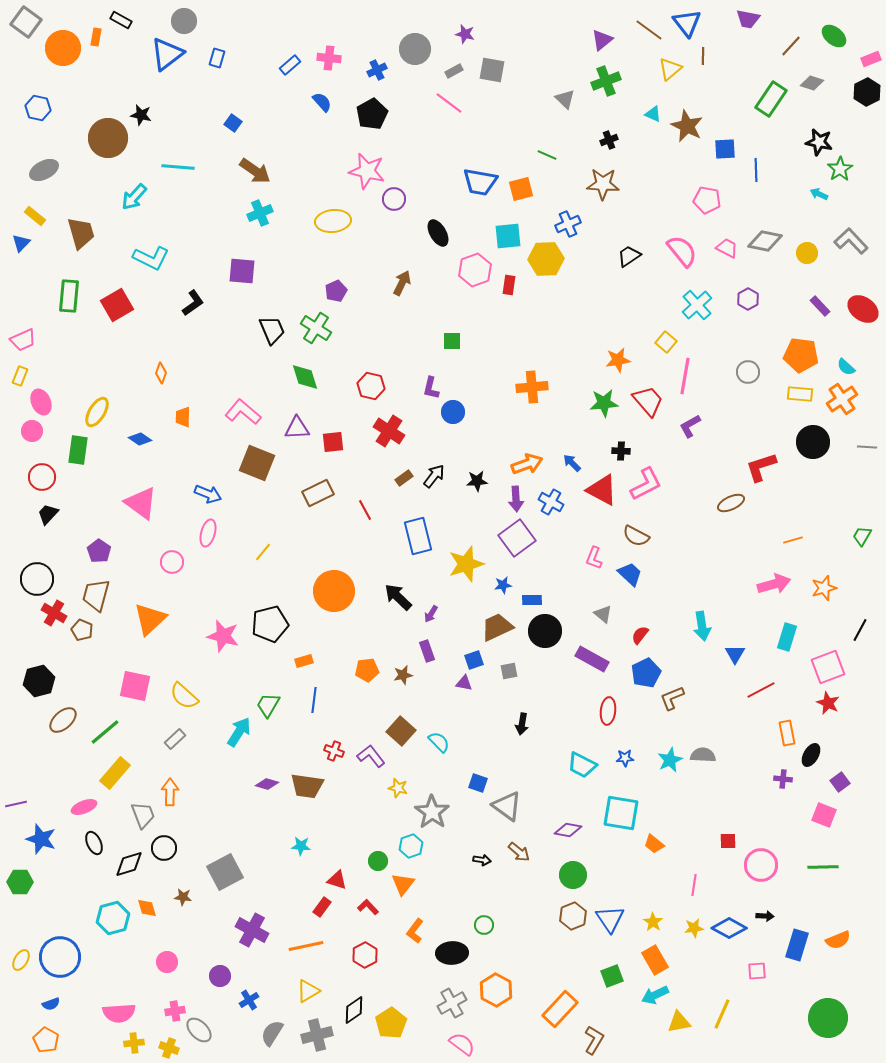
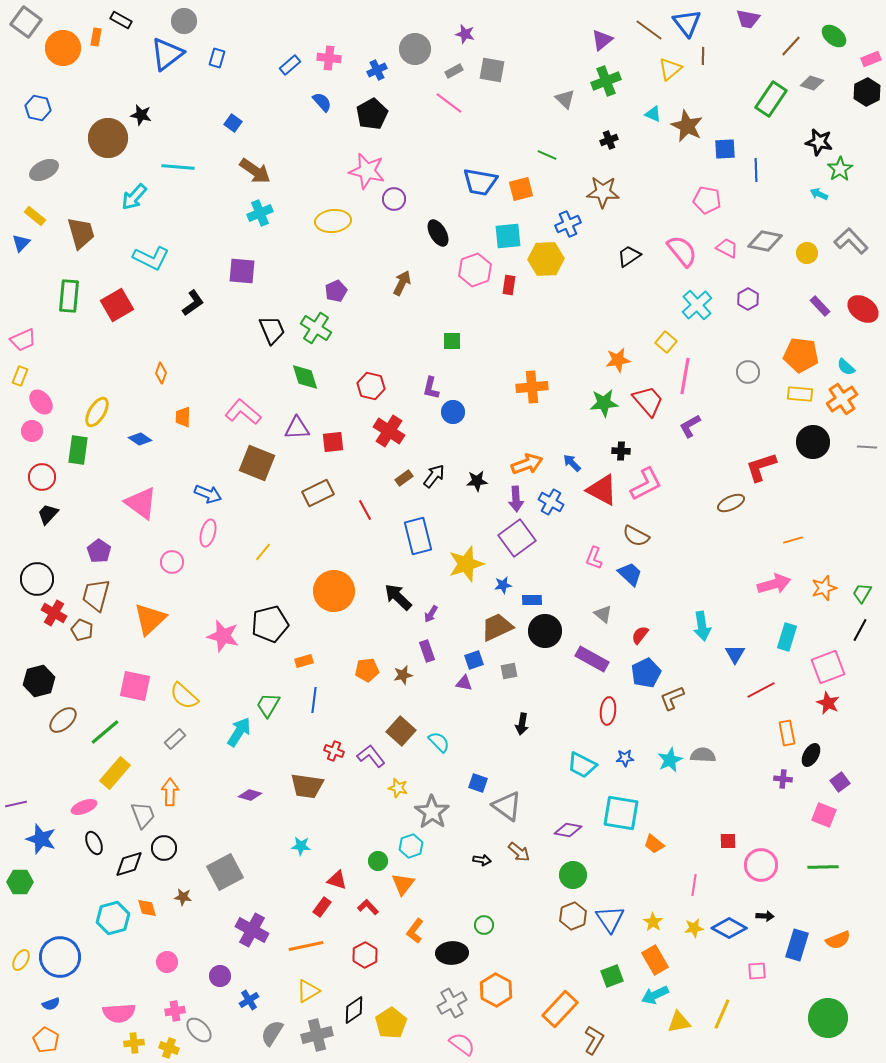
brown star at (603, 184): moved 8 px down
pink ellipse at (41, 402): rotated 15 degrees counterclockwise
green trapezoid at (862, 536): moved 57 px down
purple diamond at (267, 784): moved 17 px left, 11 px down
